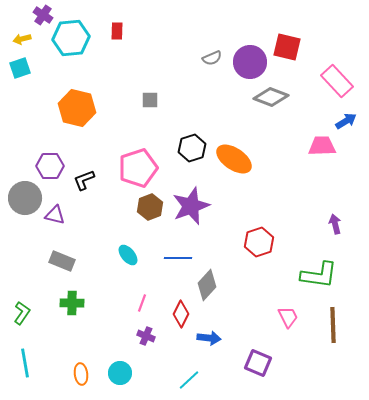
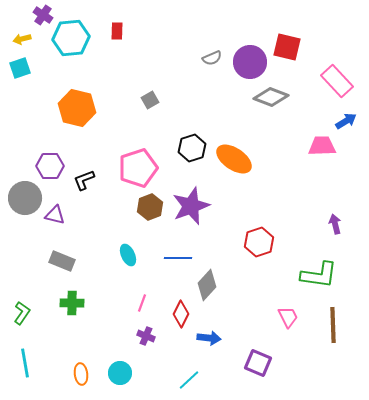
gray square at (150, 100): rotated 30 degrees counterclockwise
cyan ellipse at (128, 255): rotated 15 degrees clockwise
